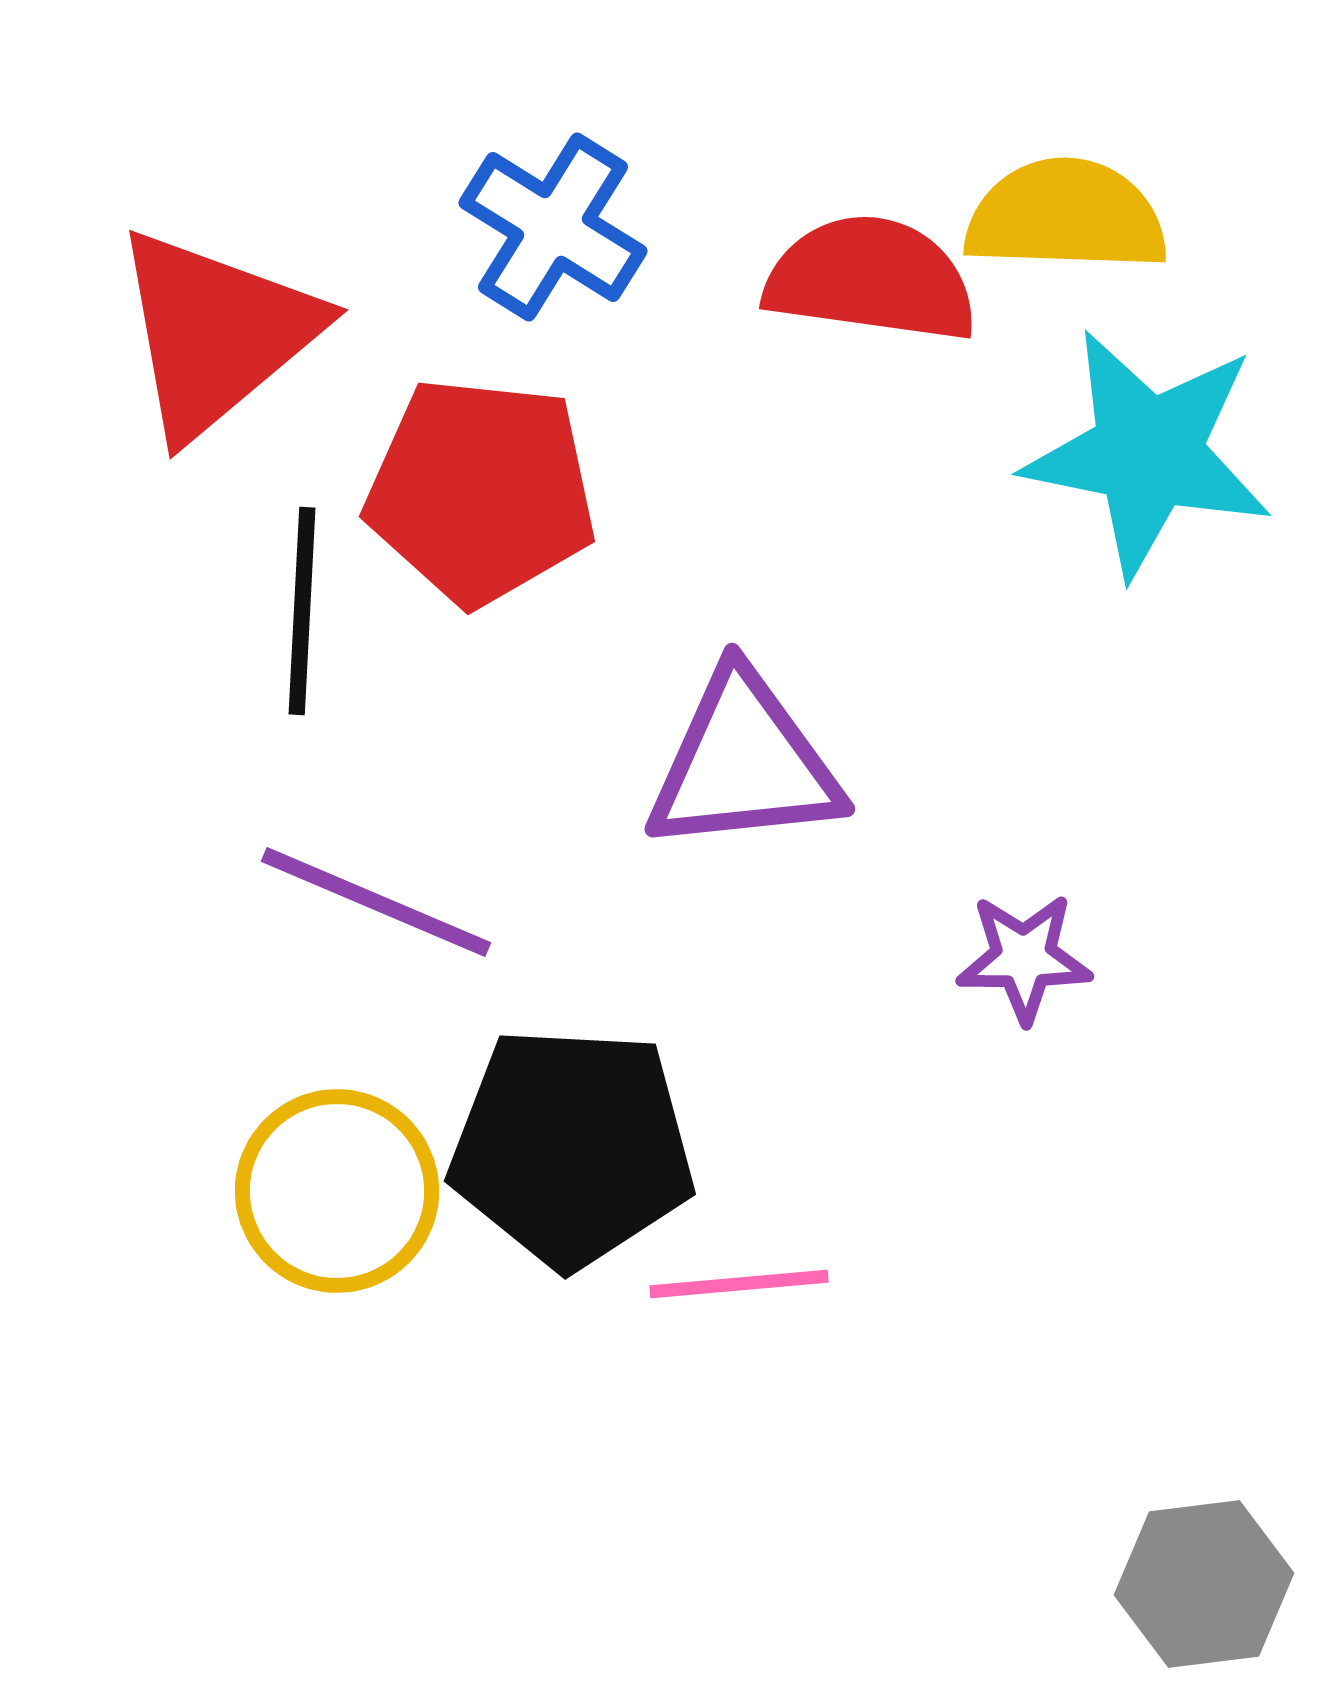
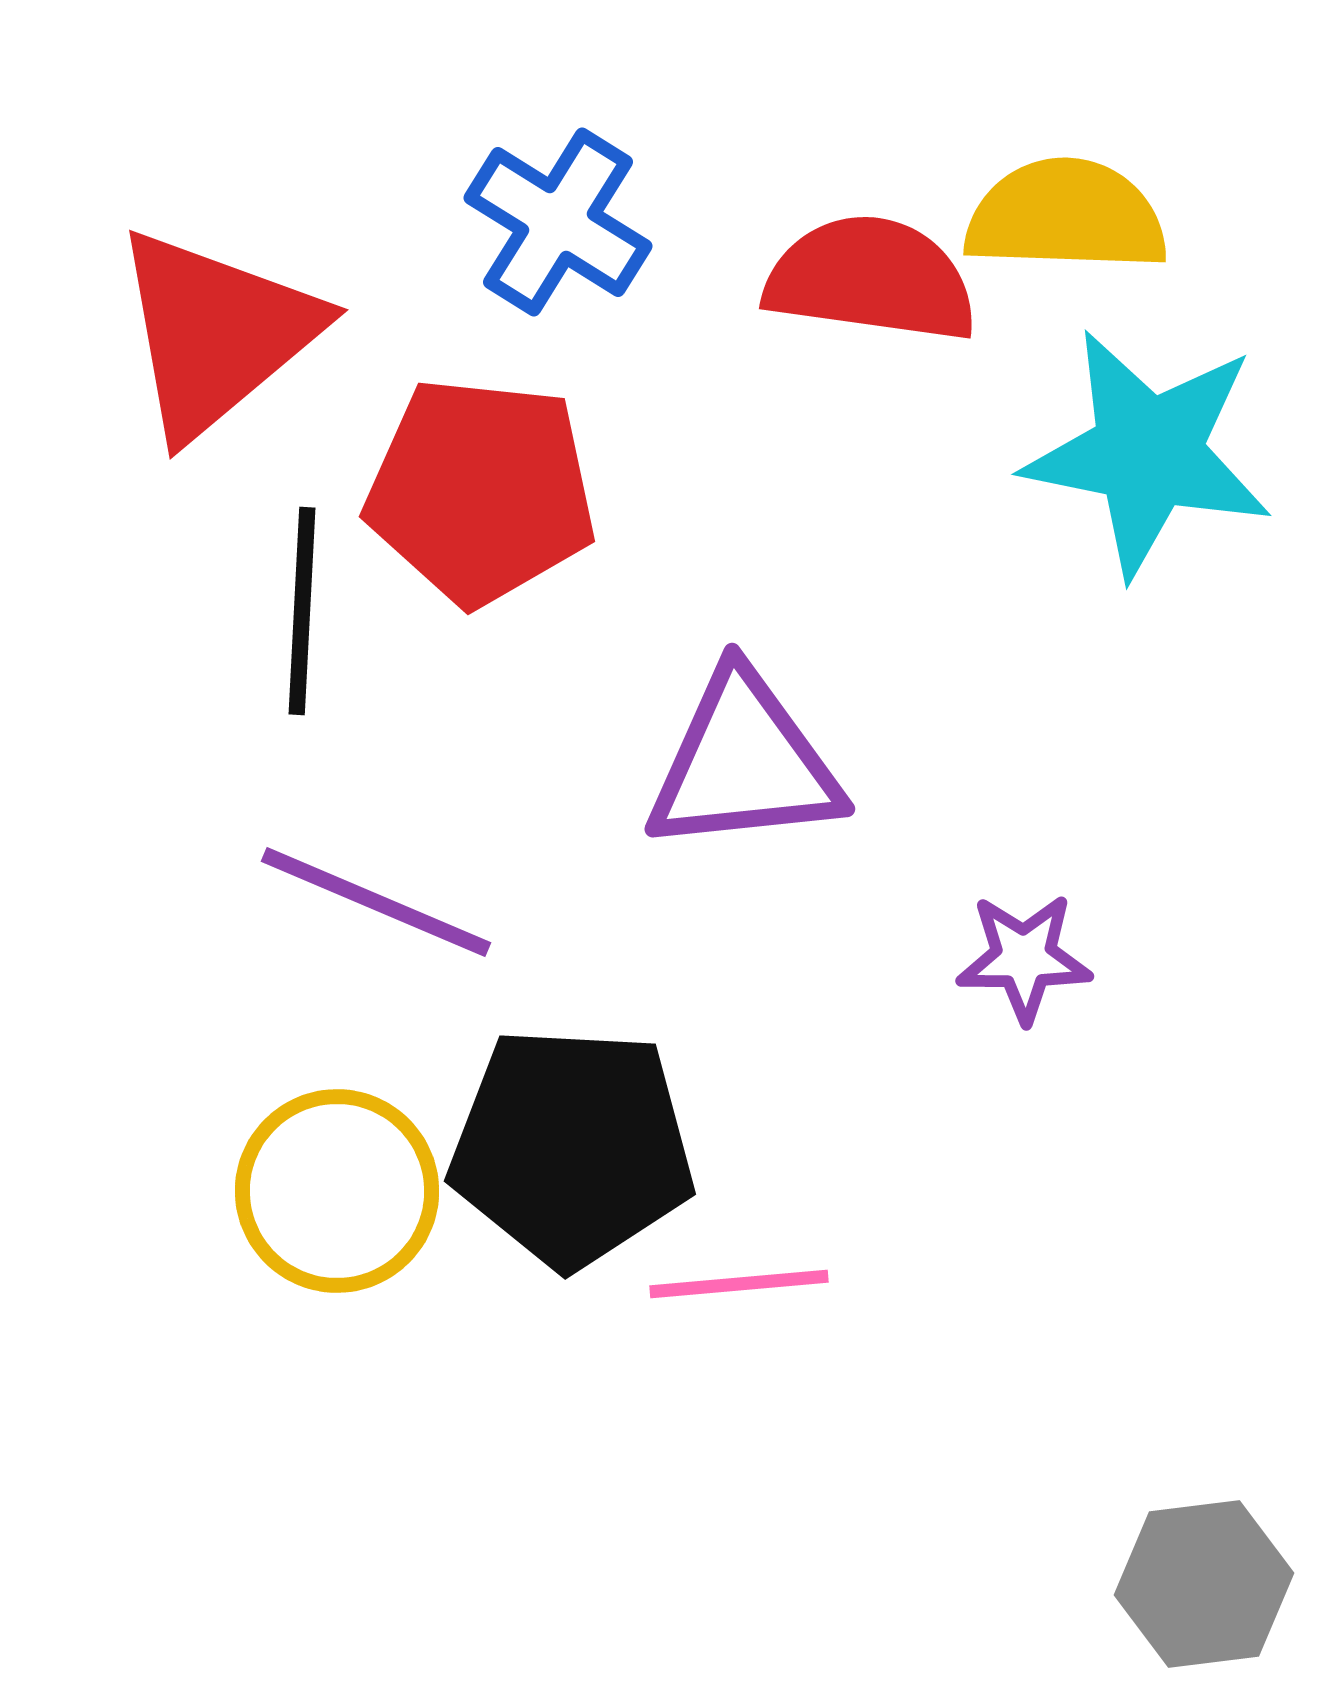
blue cross: moved 5 px right, 5 px up
